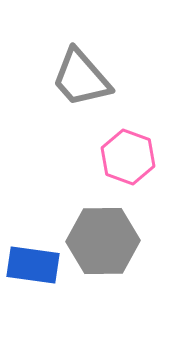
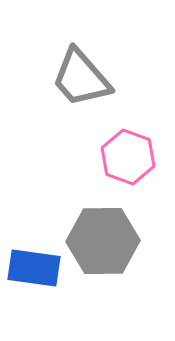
blue rectangle: moved 1 px right, 3 px down
